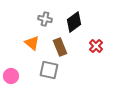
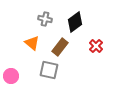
black diamond: moved 1 px right
brown rectangle: rotated 60 degrees clockwise
